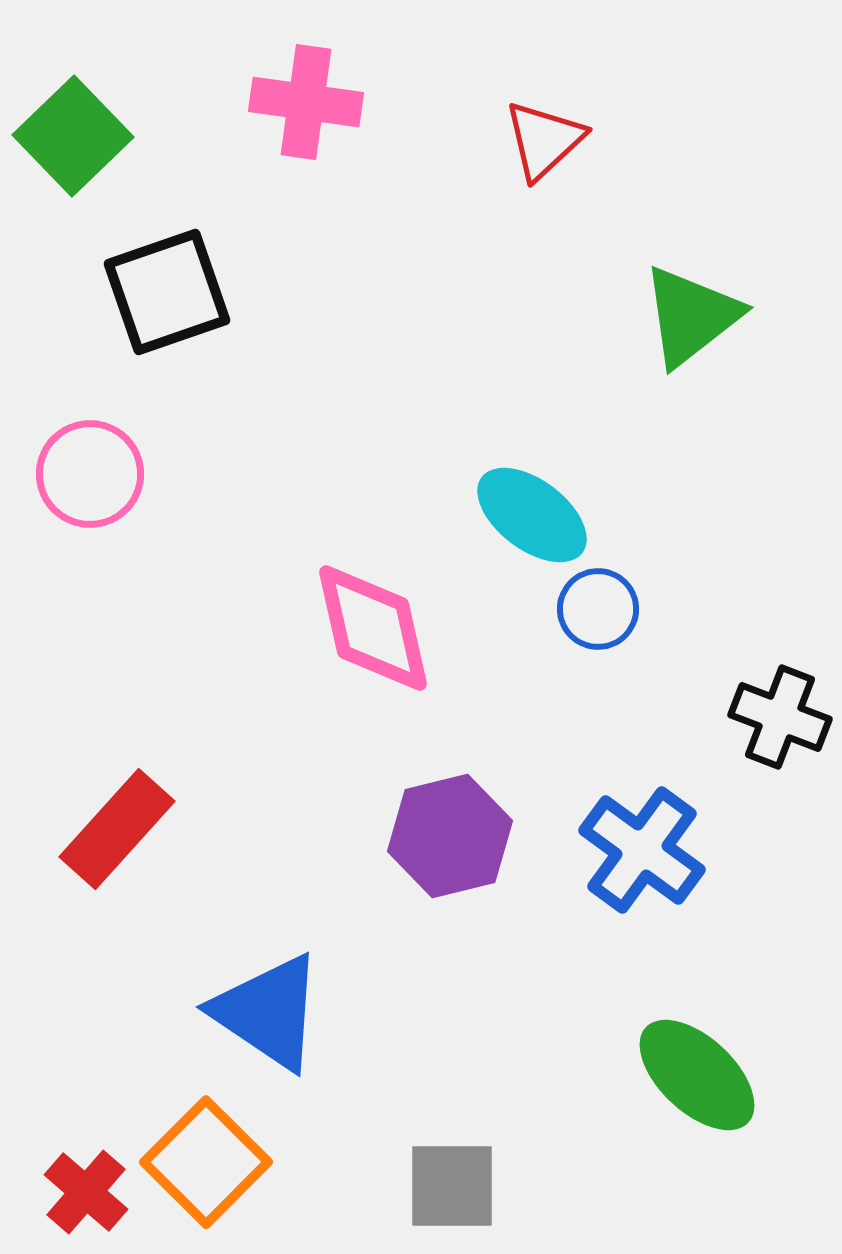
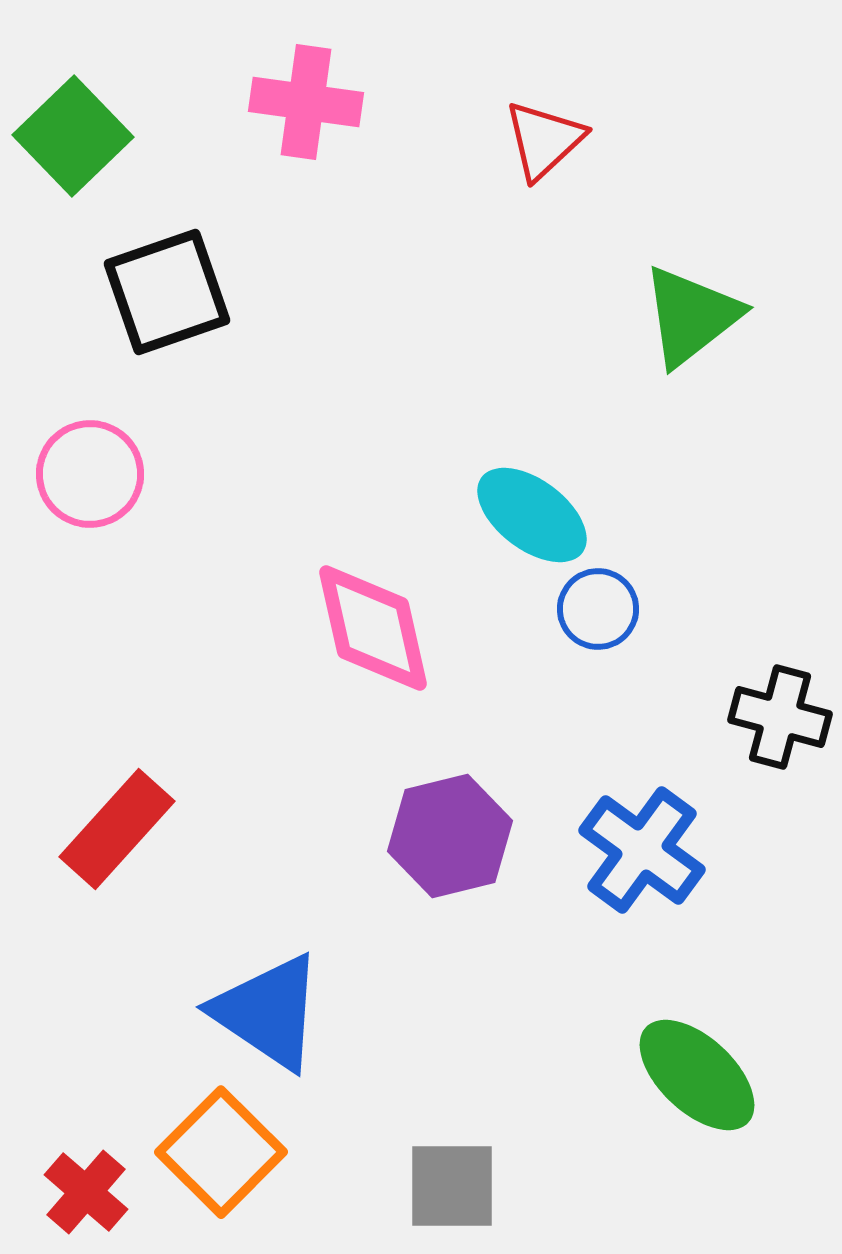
black cross: rotated 6 degrees counterclockwise
orange square: moved 15 px right, 10 px up
